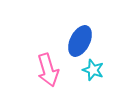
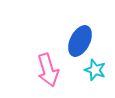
cyan star: moved 2 px right
